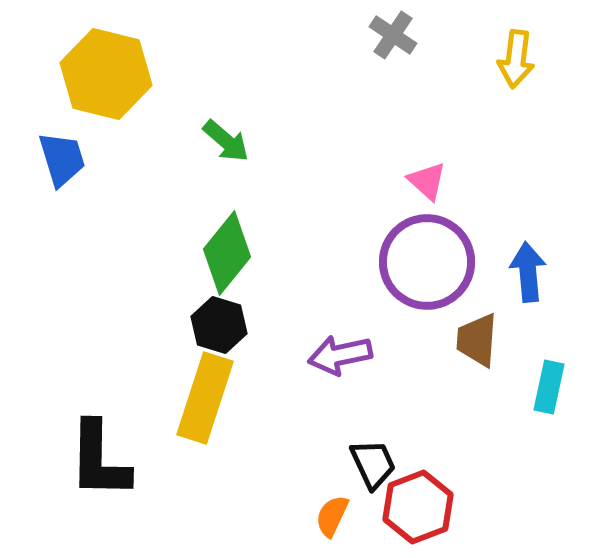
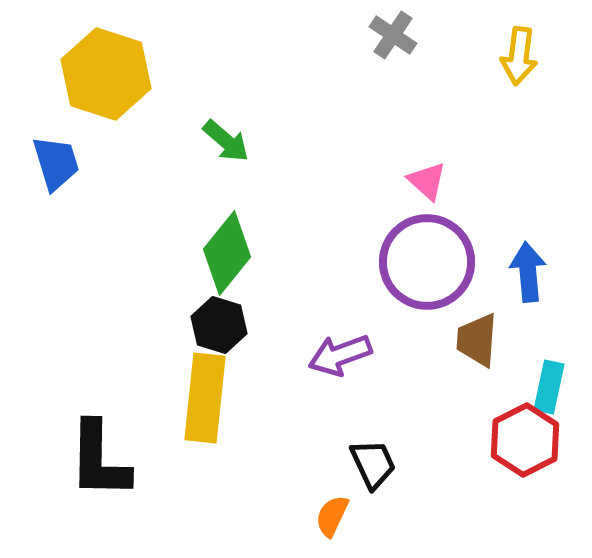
yellow arrow: moved 3 px right, 3 px up
yellow hexagon: rotated 4 degrees clockwise
blue trapezoid: moved 6 px left, 4 px down
purple arrow: rotated 8 degrees counterclockwise
yellow rectangle: rotated 12 degrees counterclockwise
red hexagon: moved 107 px right, 67 px up; rotated 6 degrees counterclockwise
